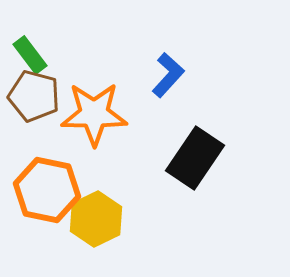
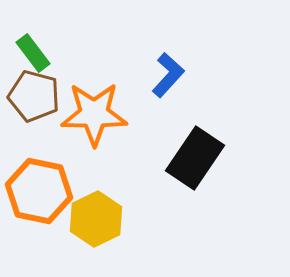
green rectangle: moved 3 px right, 2 px up
orange hexagon: moved 8 px left, 1 px down
